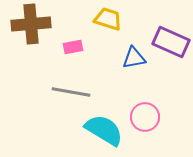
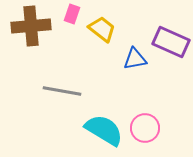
yellow trapezoid: moved 6 px left, 10 px down; rotated 20 degrees clockwise
brown cross: moved 2 px down
pink rectangle: moved 1 px left, 33 px up; rotated 60 degrees counterclockwise
blue triangle: moved 1 px right, 1 px down
gray line: moved 9 px left, 1 px up
pink circle: moved 11 px down
